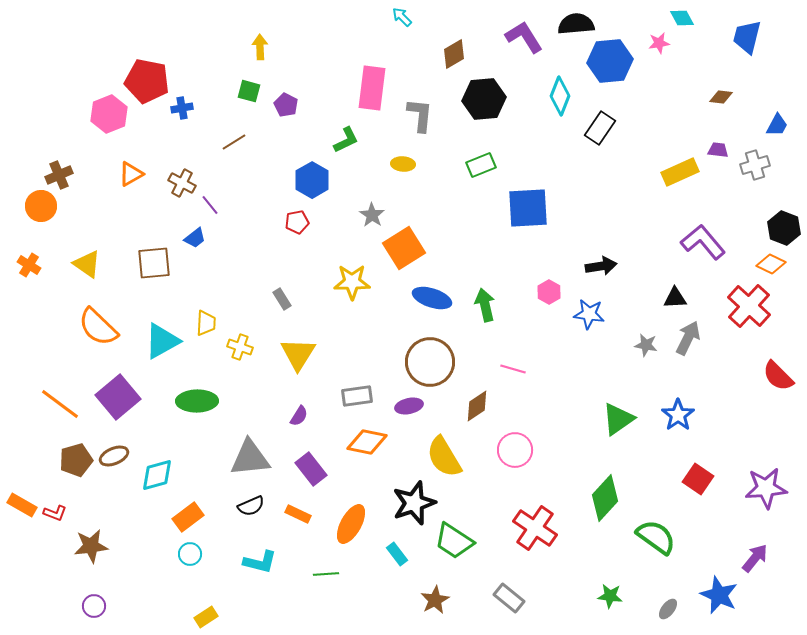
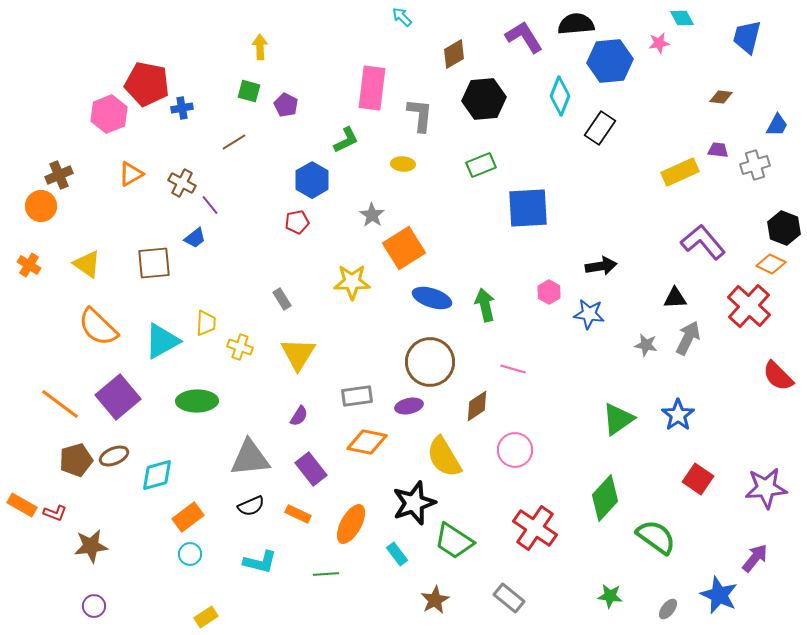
red pentagon at (147, 81): moved 3 px down
